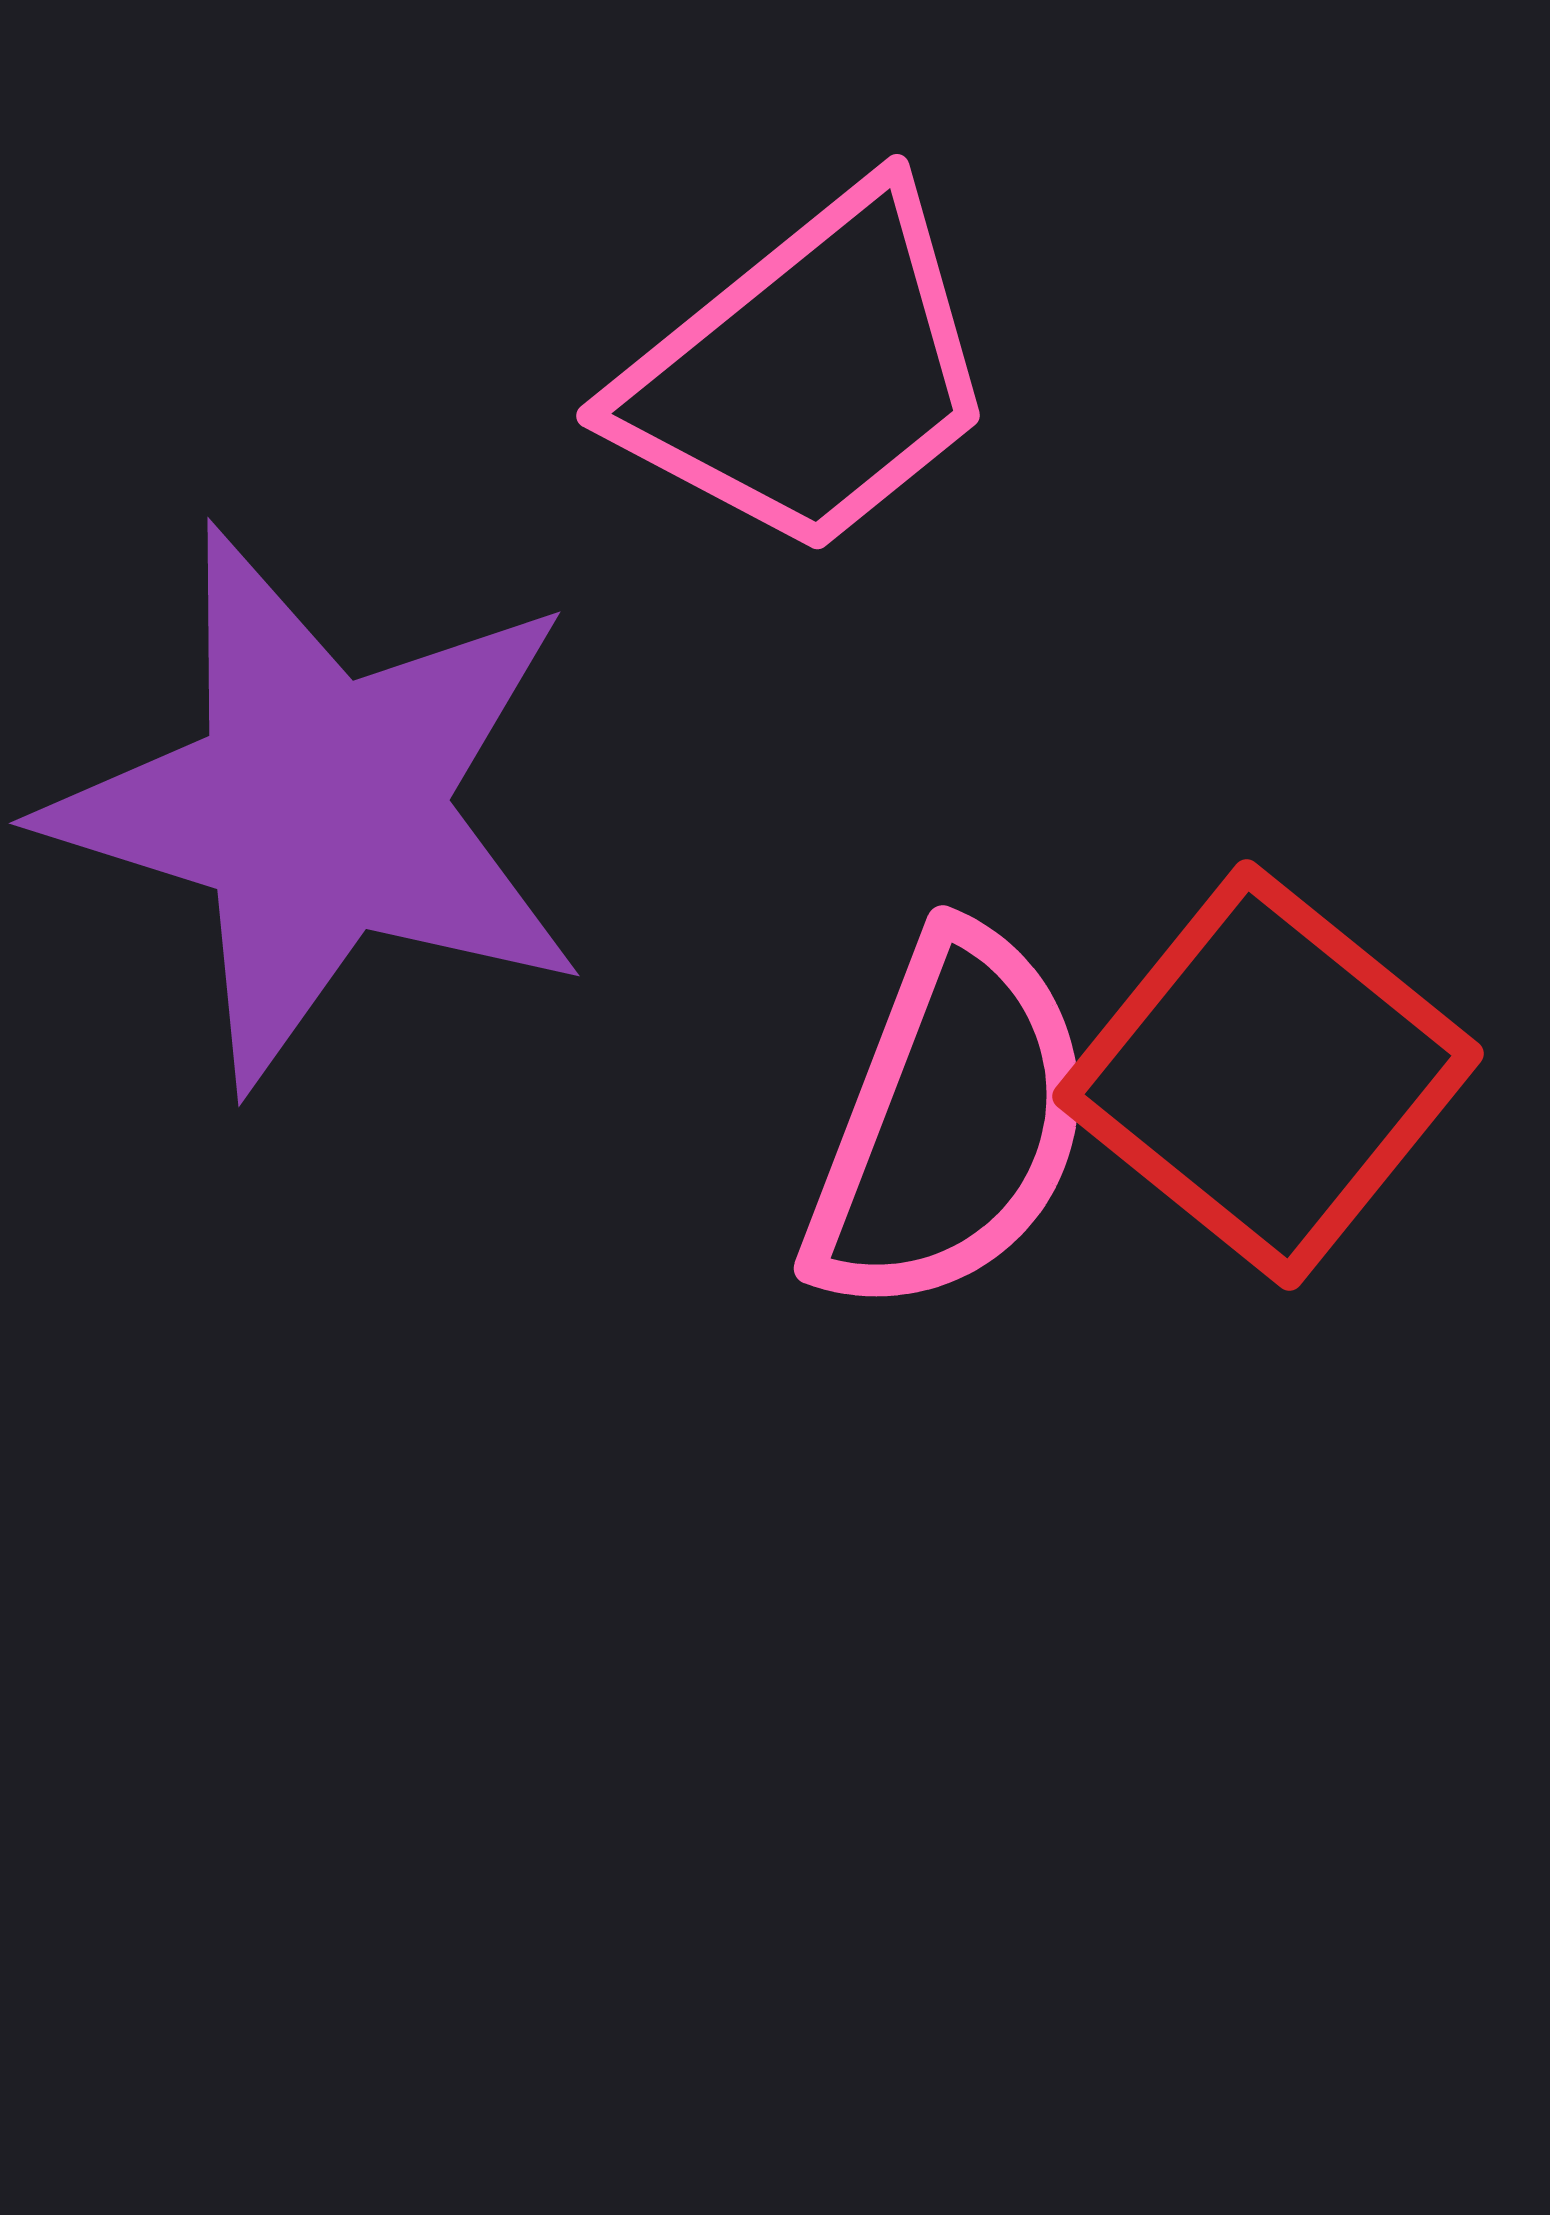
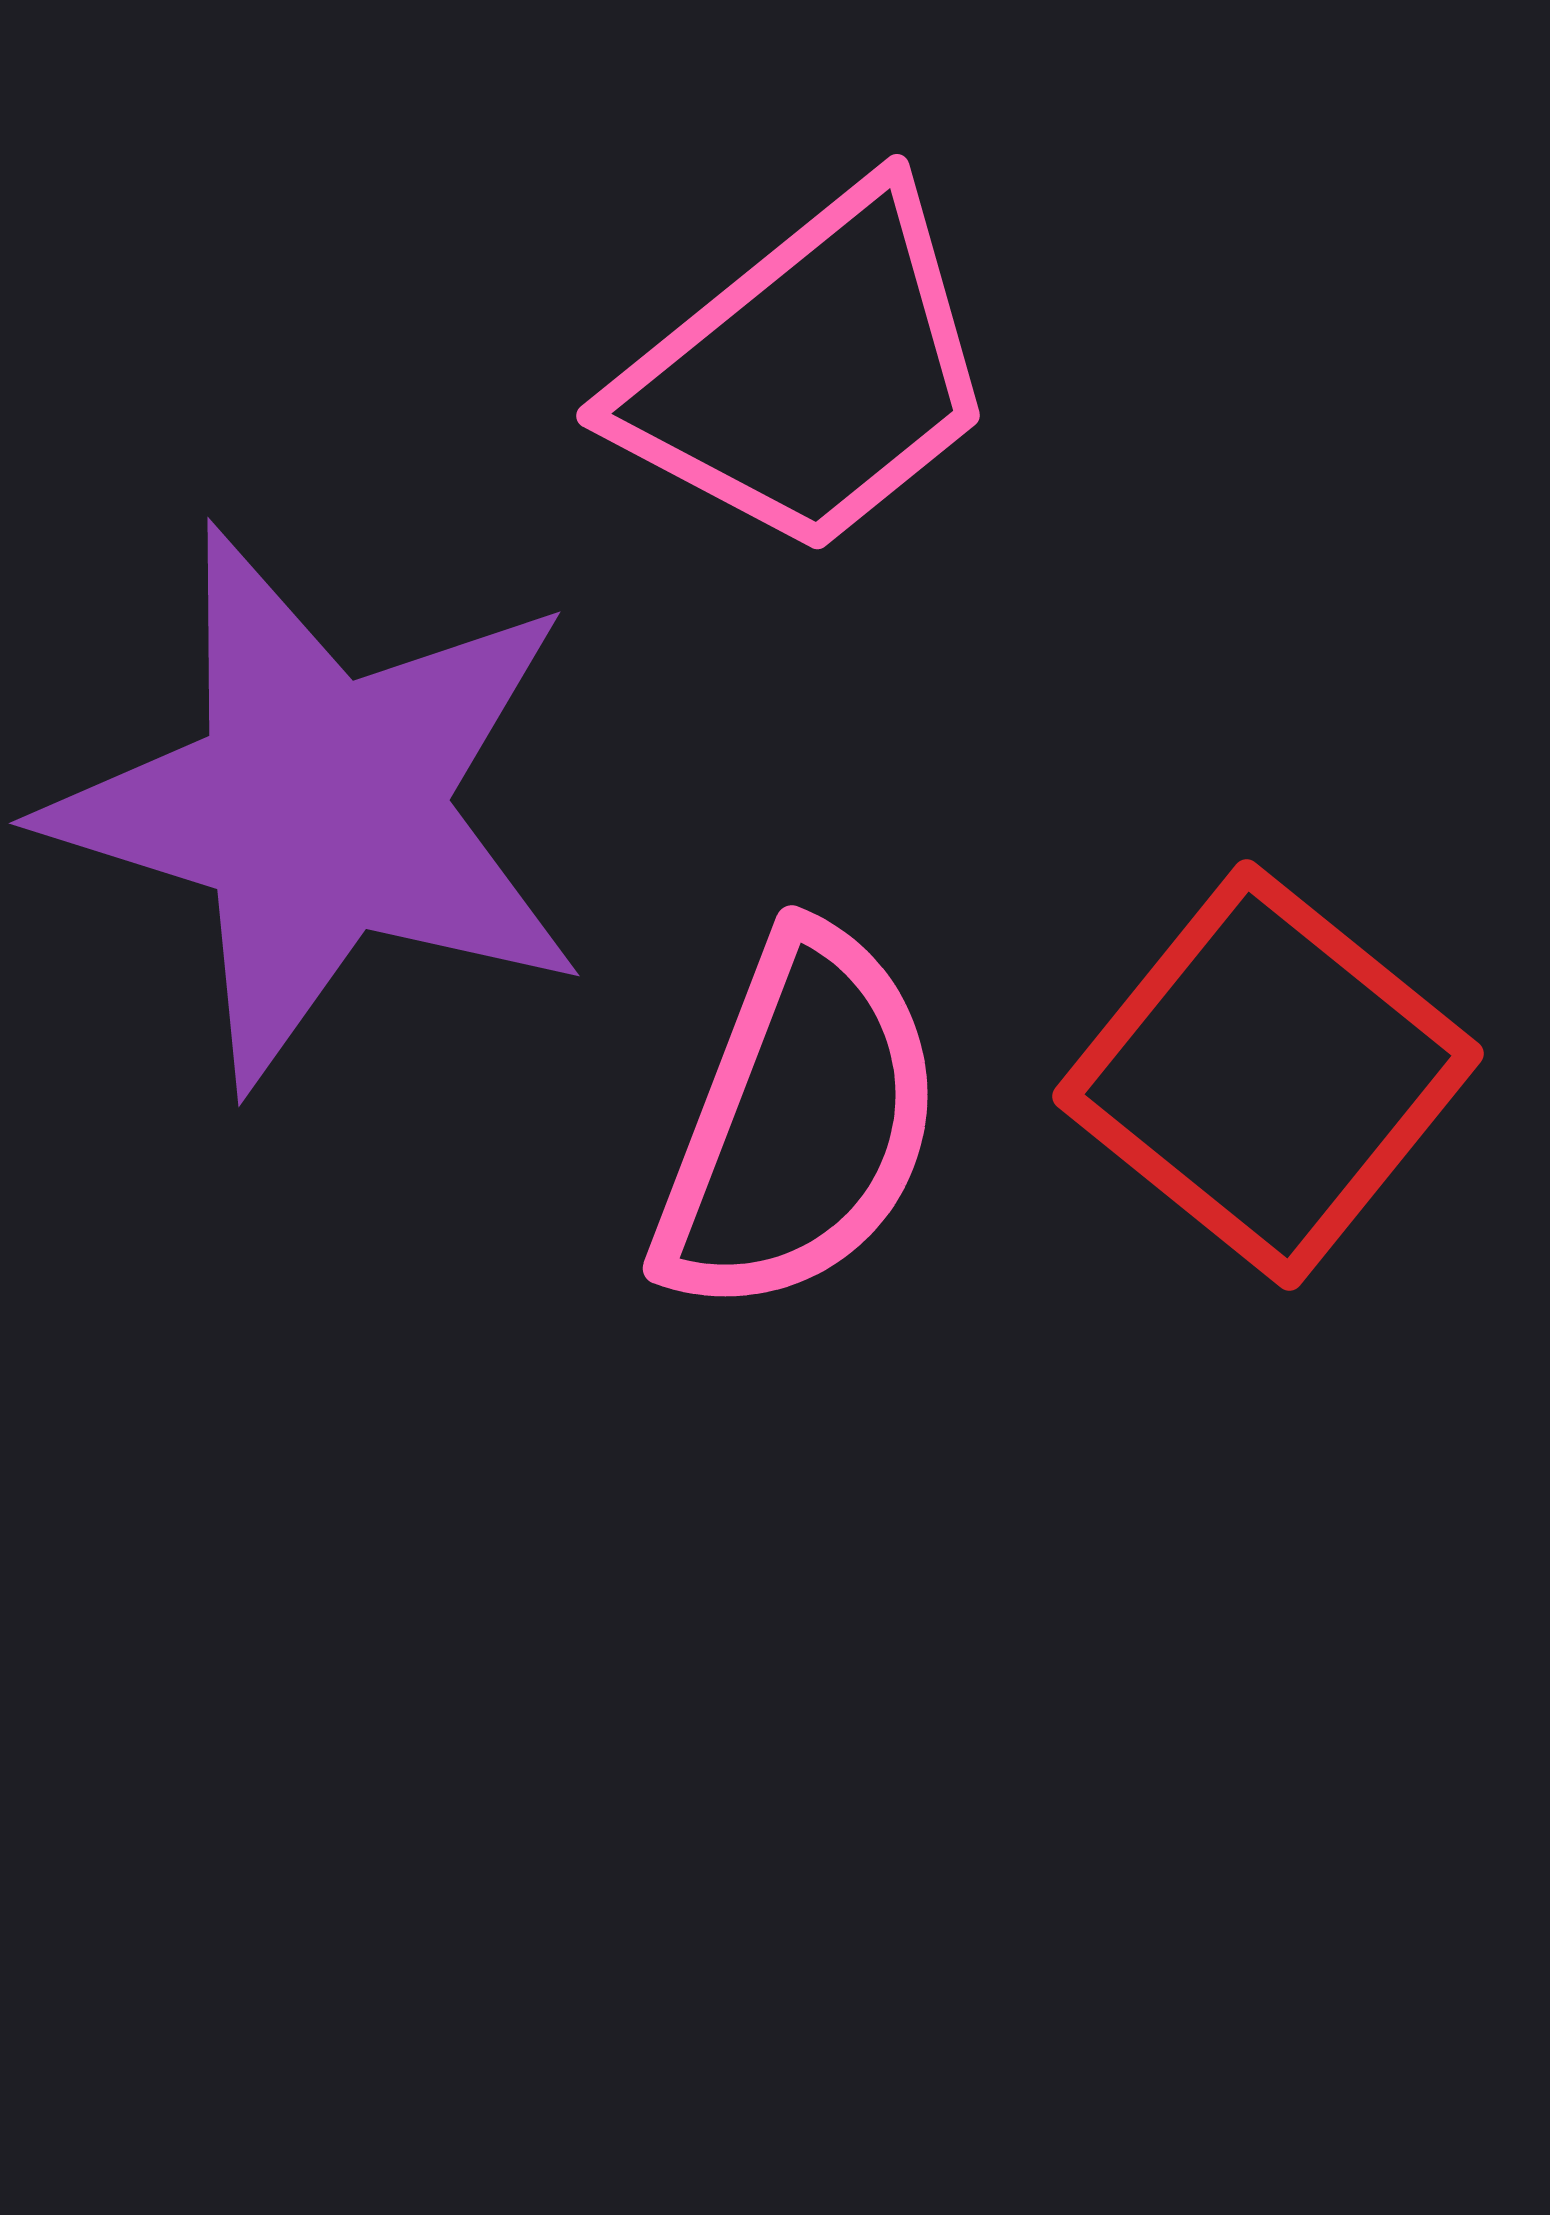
pink semicircle: moved 151 px left
